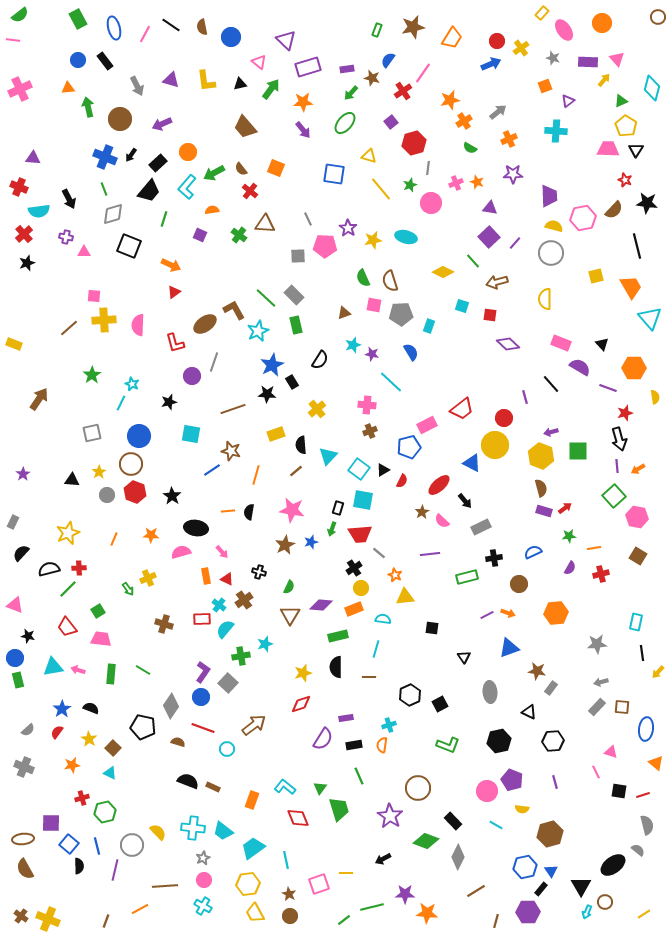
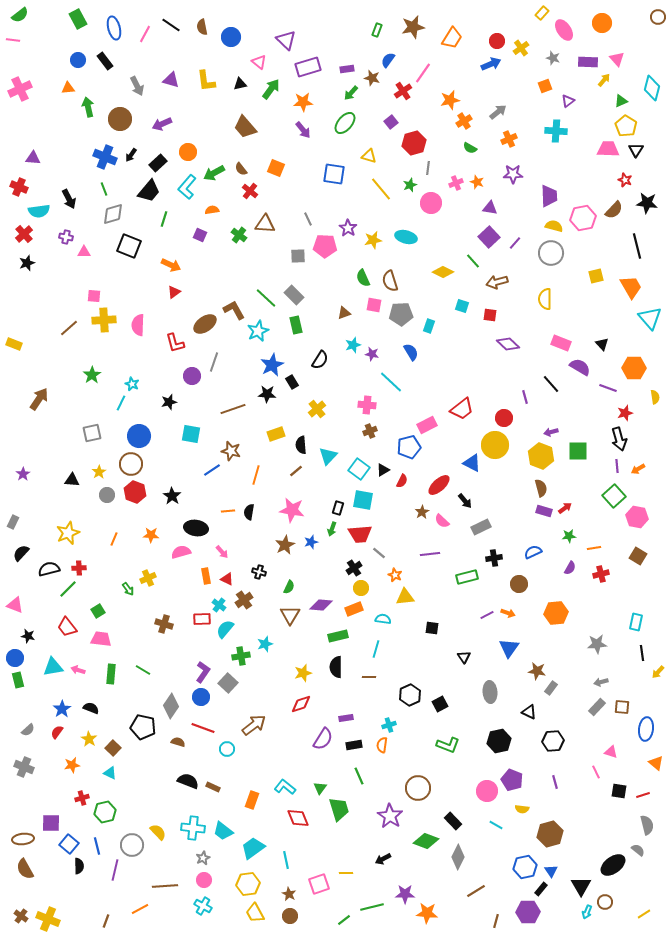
blue triangle at (509, 648): rotated 35 degrees counterclockwise
